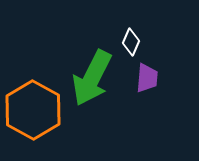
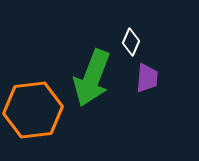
green arrow: rotated 6 degrees counterclockwise
orange hexagon: rotated 24 degrees clockwise
